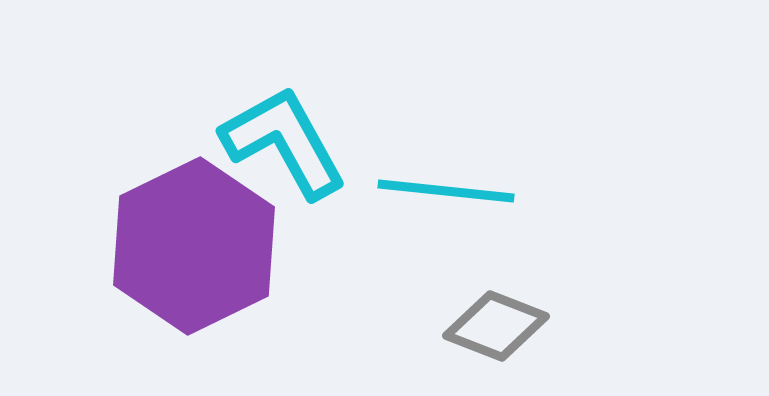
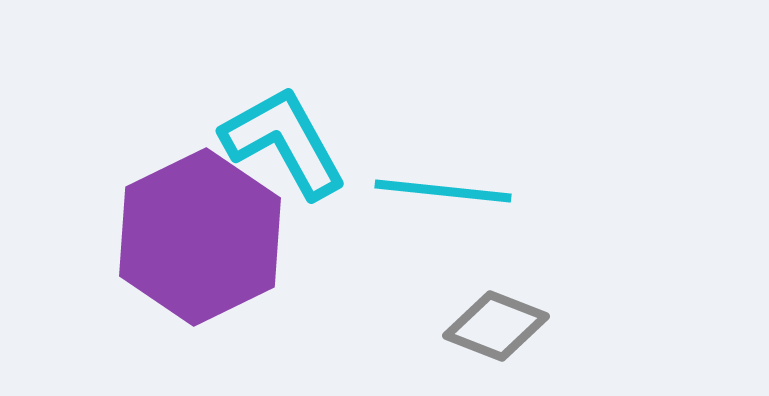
cyan line: moved 3 px left
purple hexagon: moved 6 px right, 9 px up
